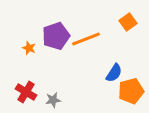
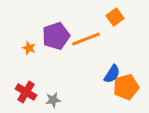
orange square: moved 13 px left, 5 px up
blue semicircle: moved 2 px left, 1 px down
orange pentagon: moved 5 px left, 4 px up
